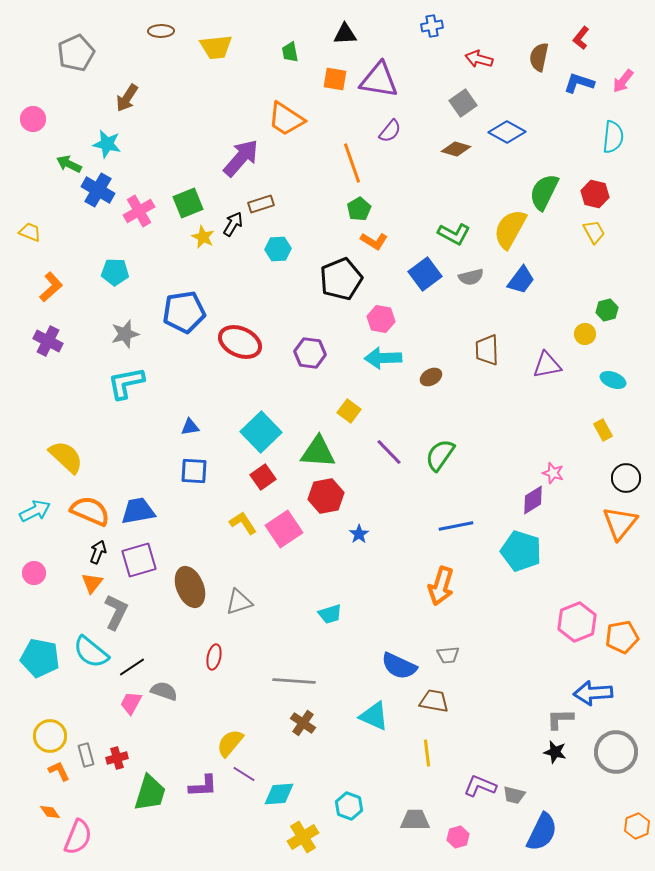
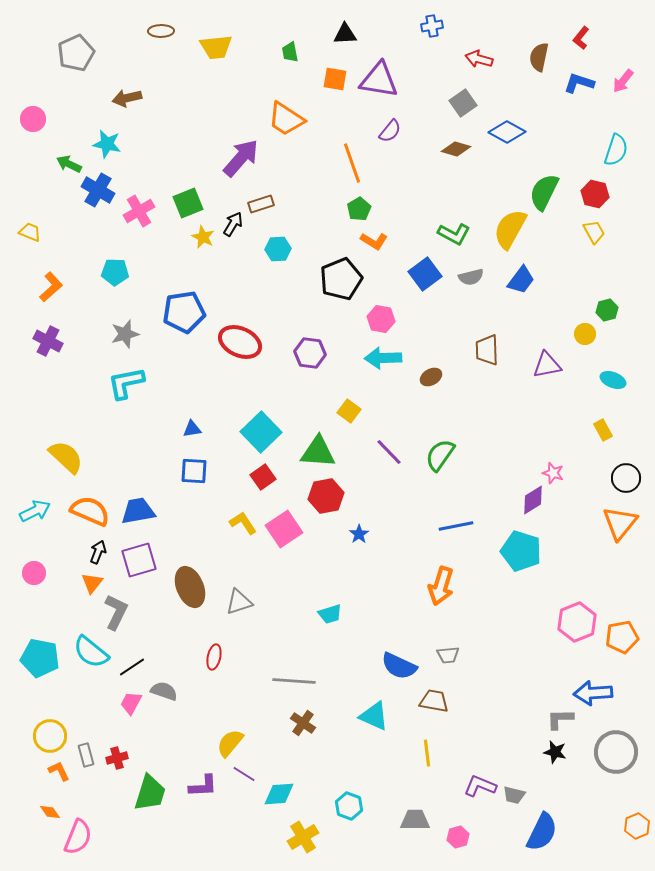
brown arrow at (127, 98): rotated 44 degrees clockwise
cyan semicircle at (613, 137): moved 3 px right, 13 px down; rotated 12 degrees clockwise
blue triangle at (190, 427): moved 2 px right, 2 px down
